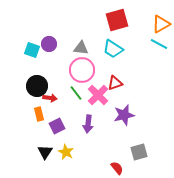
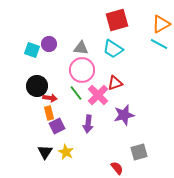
orange rectangle: moved 10 px right, 1 px up
